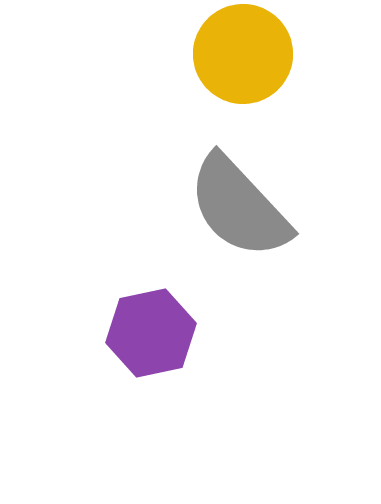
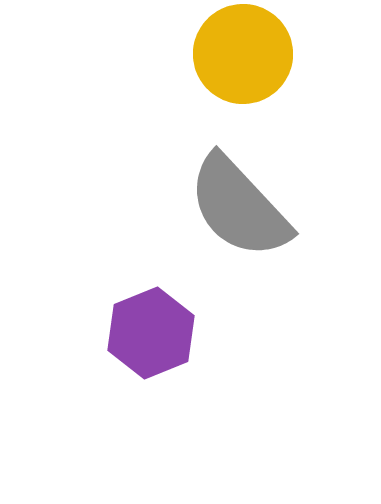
purple hexagon: rotated 10 degrees counterclockwise
